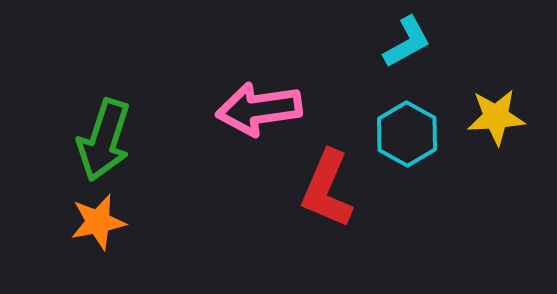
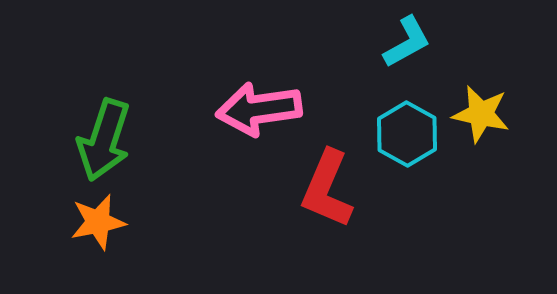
yellow star: moved 15 px left, 3 px up; rotated 16 degrees clockwise
